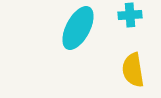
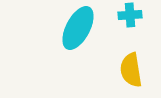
yellow semicircle: moved 2 px left
